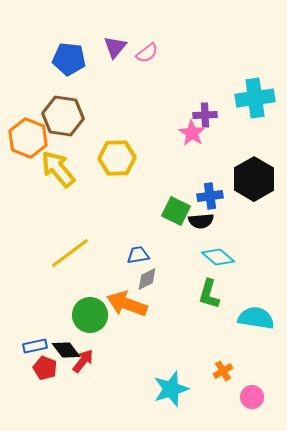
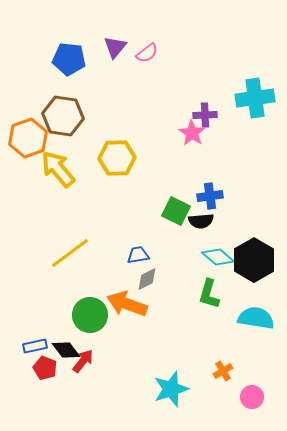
orange hexagon: rotated 18 degrees clockwise
black hexagon: moved 81 px down
